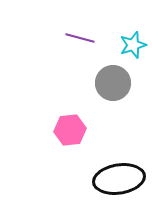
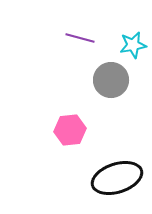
cyan star: rotated 8 degrees clockwise
gray circle: moved 2 px left, 3 px up
black ellipse: moved 2 px left, 1 px up; rotated 9 degrees counterclockwise
